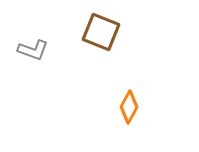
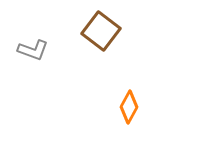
brown square: moved 1 px up; rotated 15 degrees clockwise
